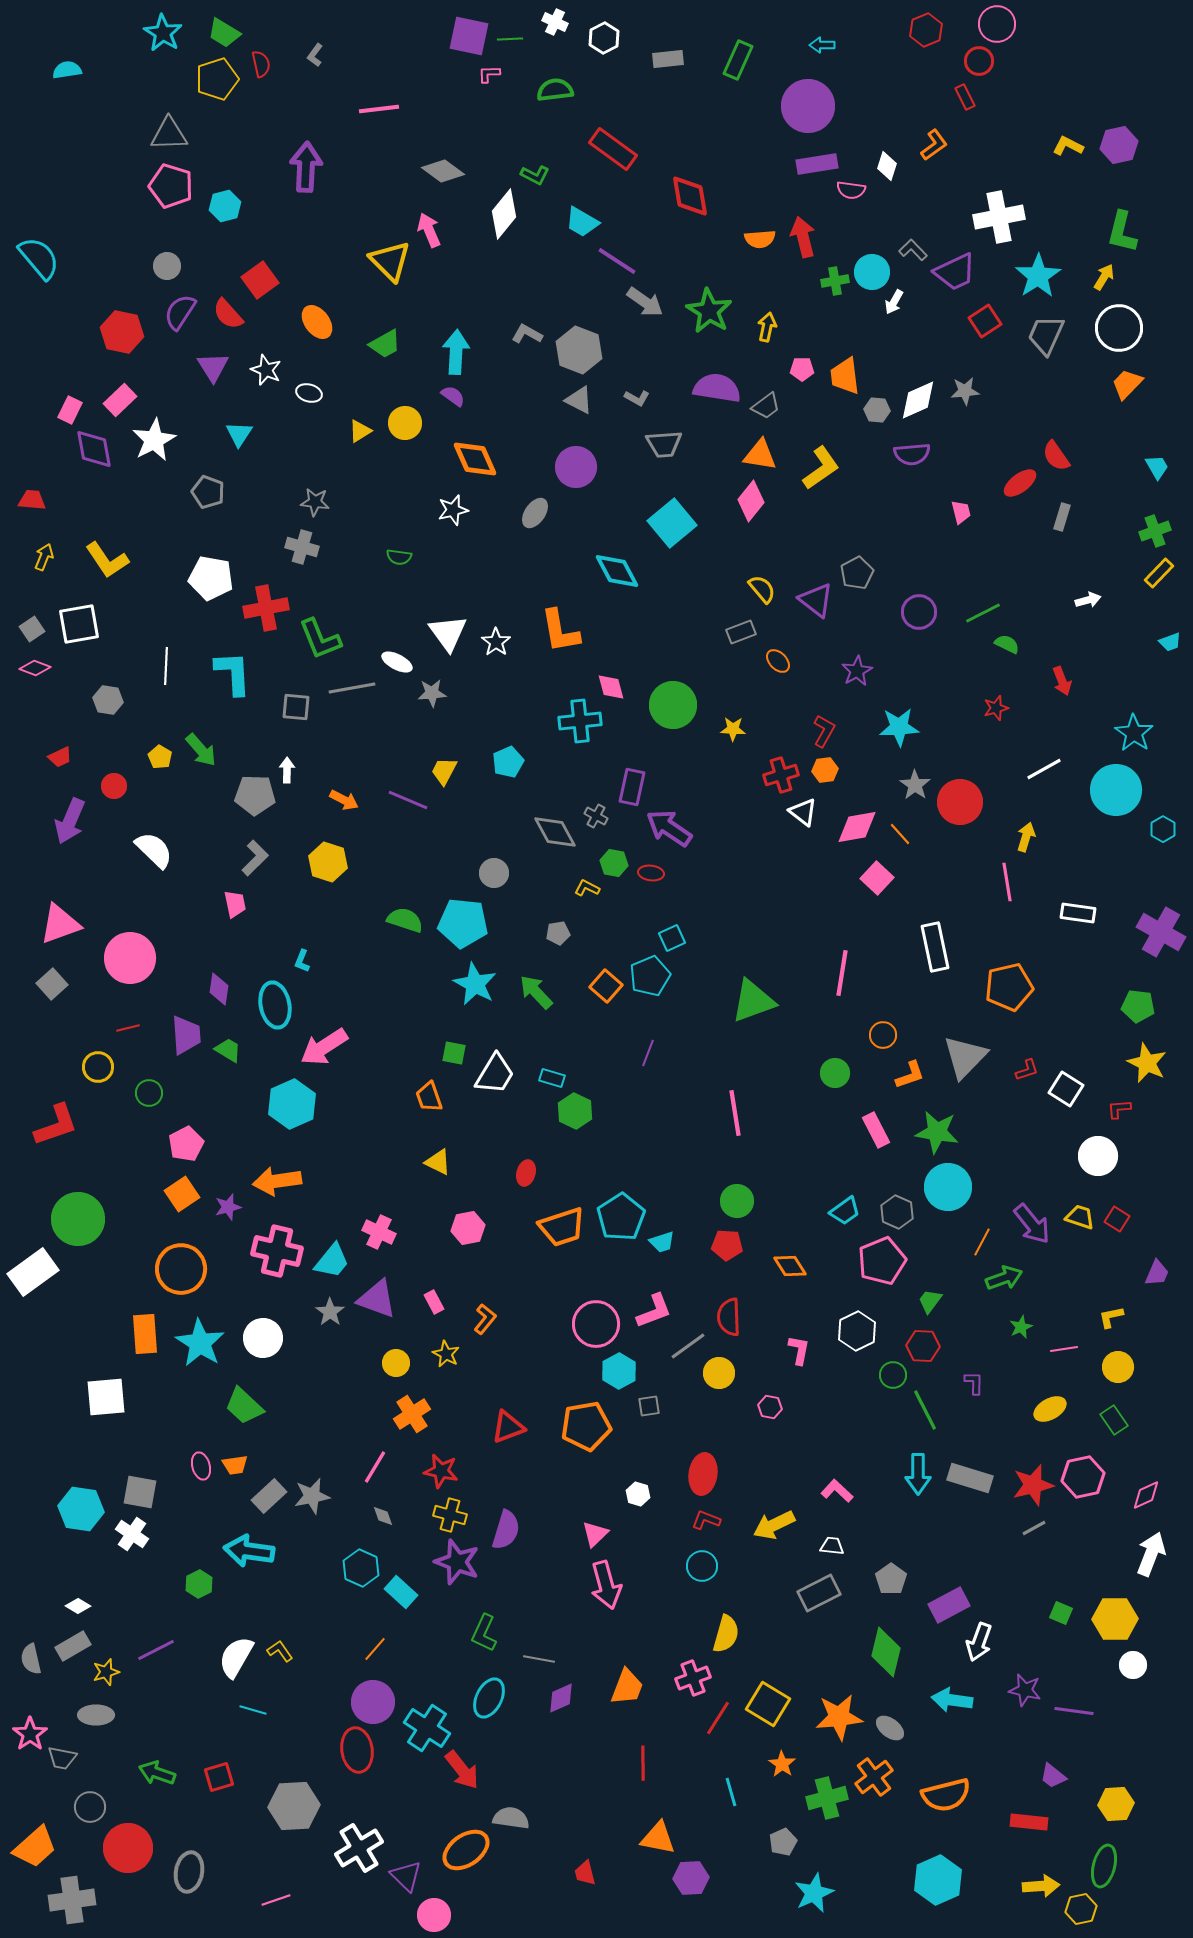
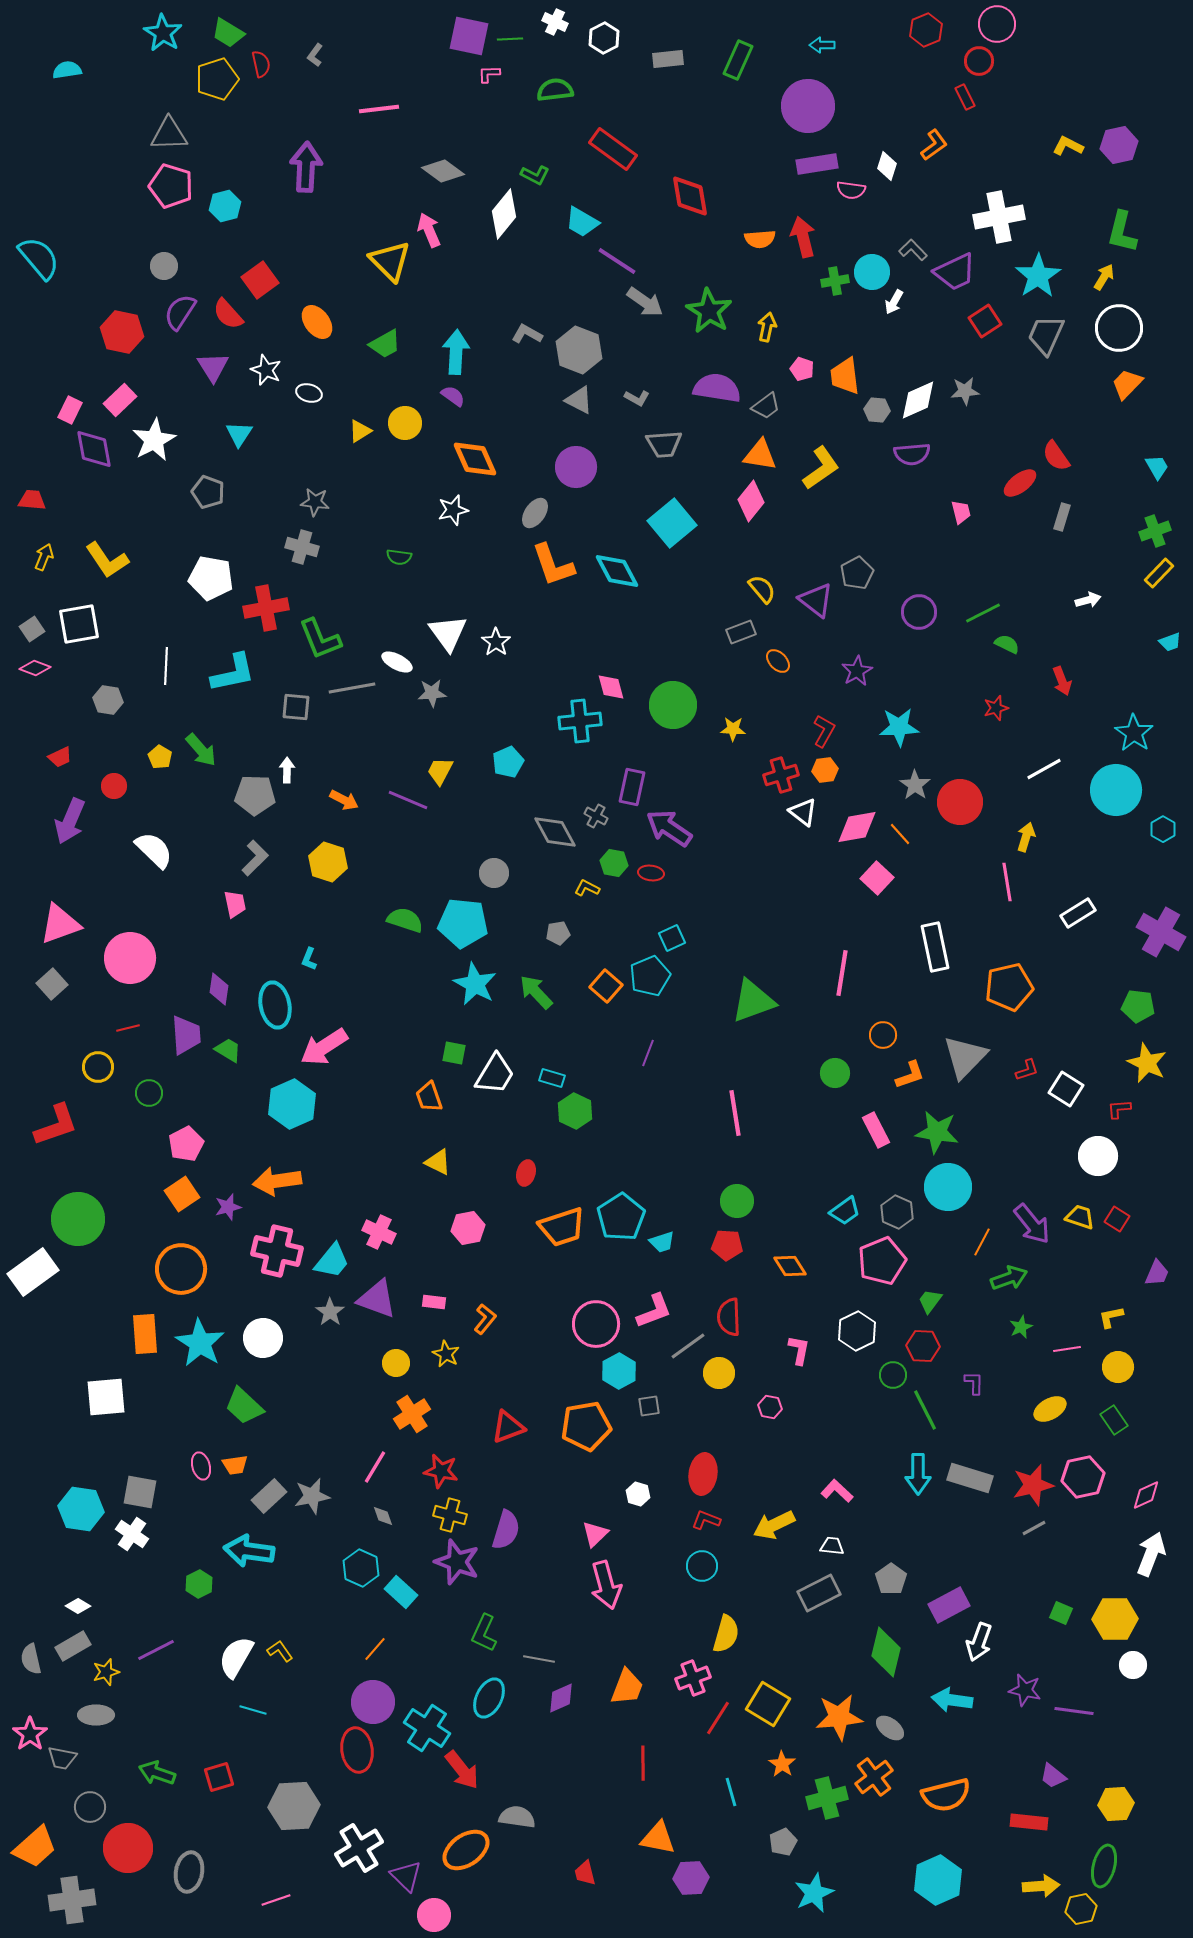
green trapezoid at (224, 33): moved 4 px right
gray circle at (167, 266): moved 3 px left
pink pentagon at (802, 369): rotated 20 degrees clockwise
orange L-shape at (560, 631): moved 7 px left, 66 px up; rotated 9 degrees counterclockwise
cyan L-shape at (233, 673): rotated 81 degrees clockwise
yellow trapezoid at (444, 771): moved 4 px left
white rectangle at (1078, 913): rotated 40 degrees counterclockwise
cyan L-shape at (302, 961): moved 7 px right, 2 px up
green arrow at (1004, 1278): moved 5 px right
pink rectangle at (434, 1302): rotated 55 degrees counterclockwise
pink line at (1064, 1349): moved 3 px right
gray semicircle at (511, 1818): moved 6 px right, 1 px up
